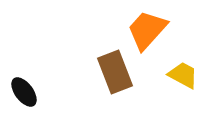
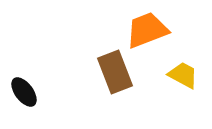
orange trapezoid: rotated 27 degrees clockwise
